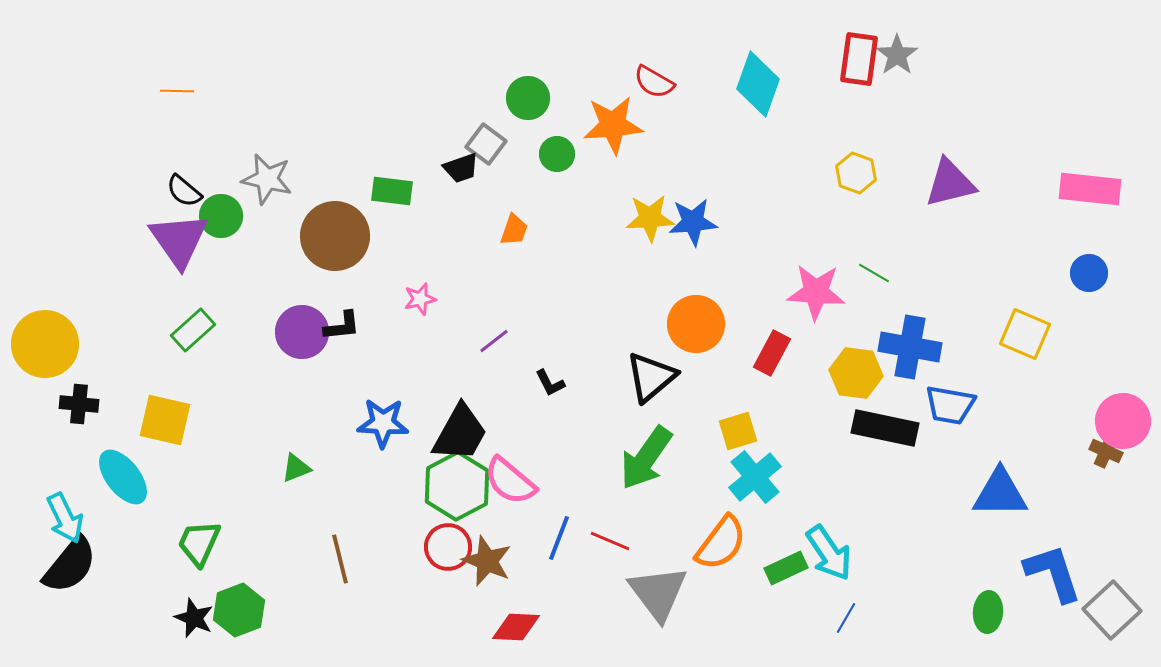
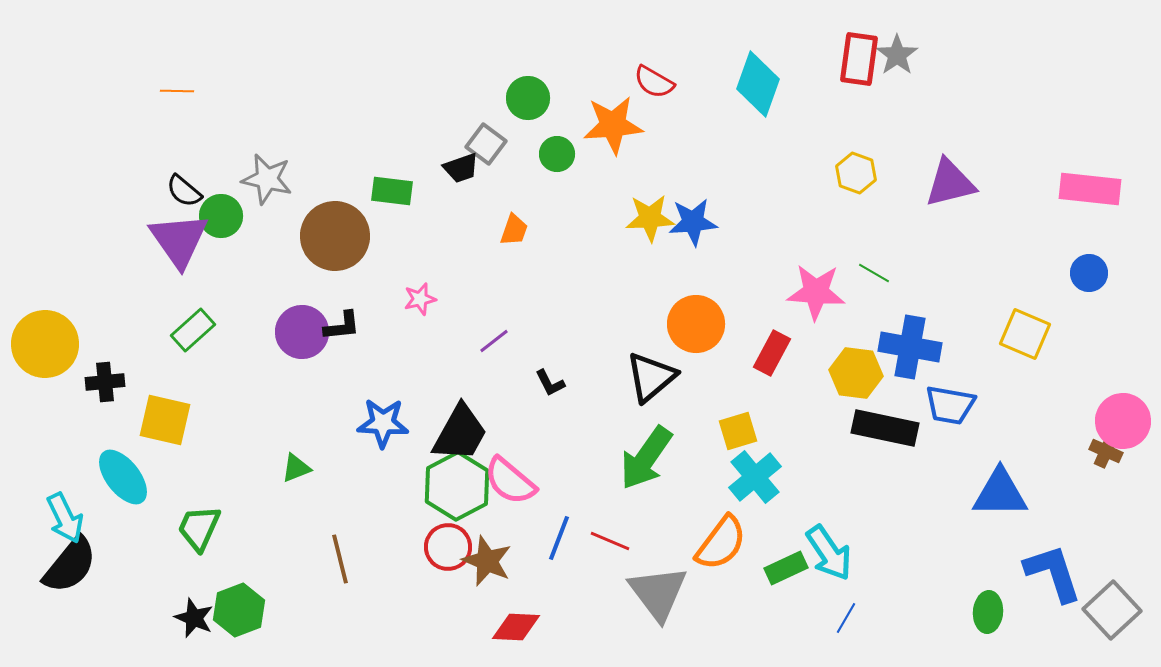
black cross at (79, 404): moved 26 px right, 22 px up; rotated 12 degrees counterclockwise
green trapezoid at (199, 543): moved 15 px up
